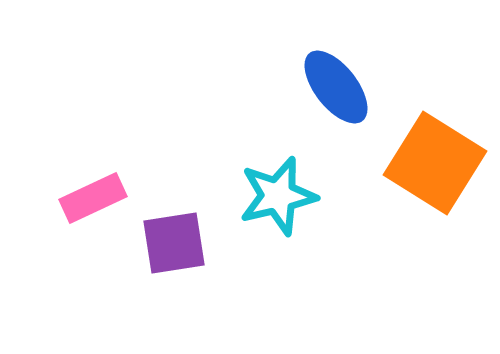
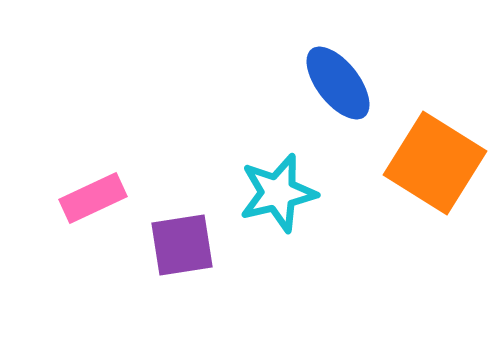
blue ellipse: moved 2 px right, 4 px up
cyan star: moved 3 px up
purple square: moved 8 px right, 2 px down
